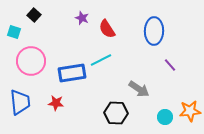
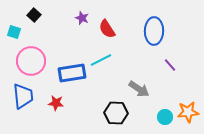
blue trapezoid: moved 3 px right, 6 px up
orange star: moved 2 px left, 1 px down
